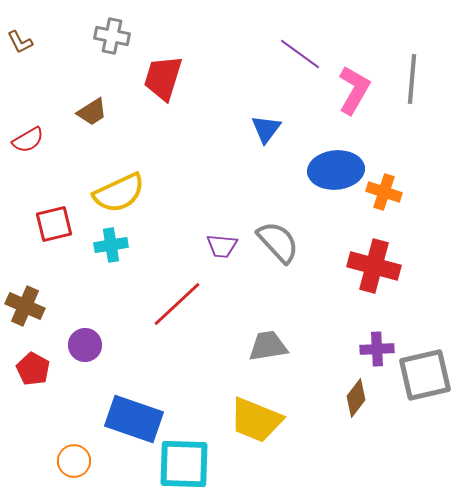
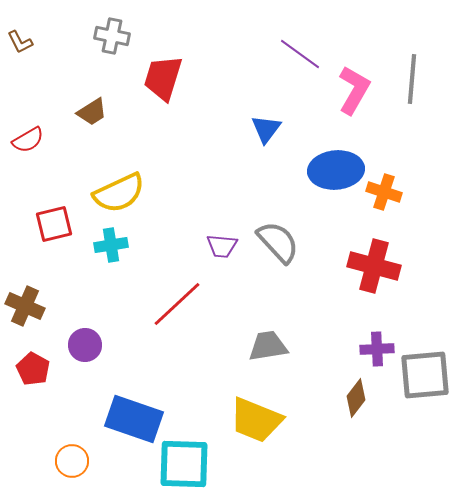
gray square: rotated 8 degrees clockwise
orange circle: moved 2 px left
